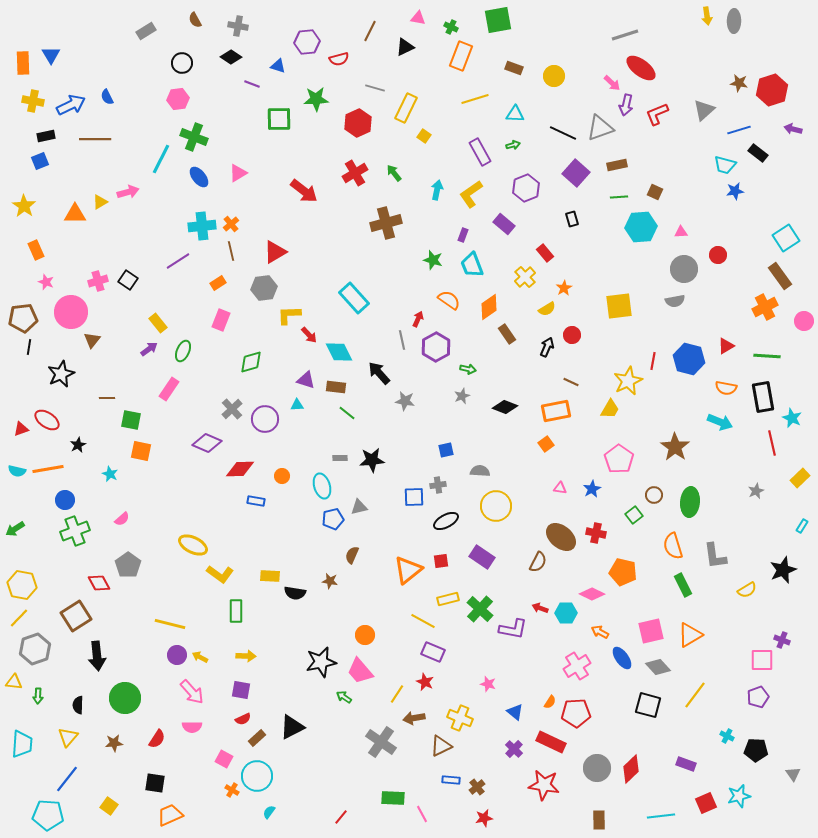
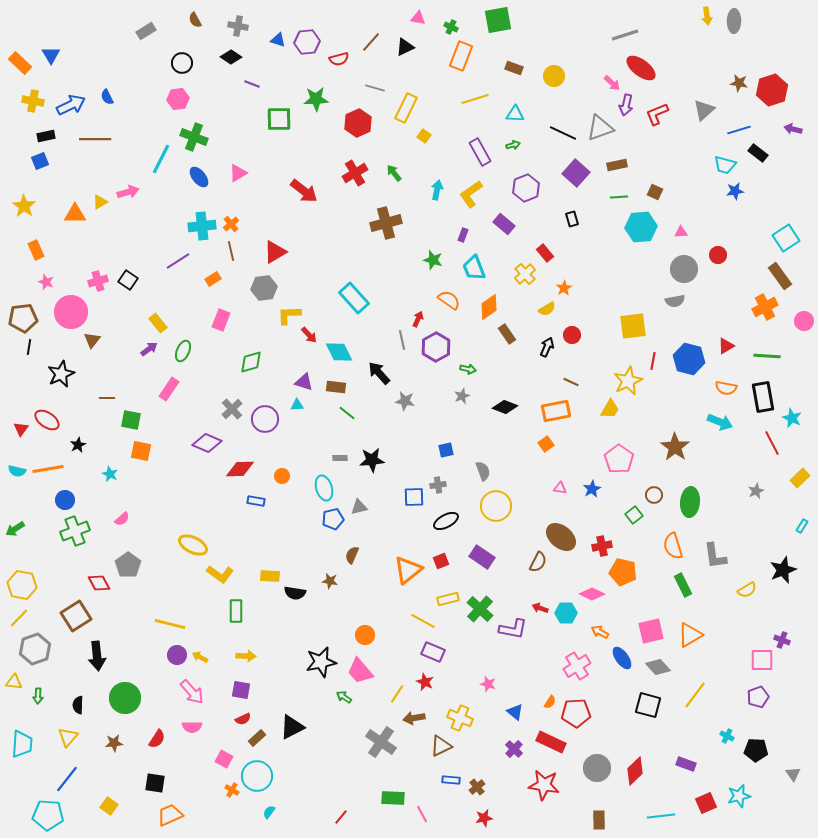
brown line at (370, 31): moved 1 px right, 11 px down; rotated 15 degrees clockwise
orange rectangle at (23, 63): moved 3 px left; rotated 45 degrees counterclockwise
blue triangle at (278, 66): moved 26 px up
cyan trapezoid at (472, 265): moved 2 px right, 3 px down
yellow cross at (525, 277): moved 3 px up
orange rectangle at (218, 283): moved 5 px left, 4 px up
yellow square at (619, 306): moved 14 px right, 20 px down
purple triangle at (306, 380): moved 2 px left, 2 px down
red triangle at (21, 429): rotated 35 degrees counterclockwise
red line at (772, 443): rotated 15 degrees counterclockwise
gray semicircle at (480, 471): moved 3 px right; rotated 66 degrees clockwise
cyan ellipse at (322, 486): moved 2 px right, 2 px down
red cross at (596, 533): moved 6 px right, 13 px down; rotated 24 degrees counterclockwise
red square at (441, 561): rotated 14 degrees counterclockwise
red diamond at (631, 769): moved 4 px right, 2 px down
